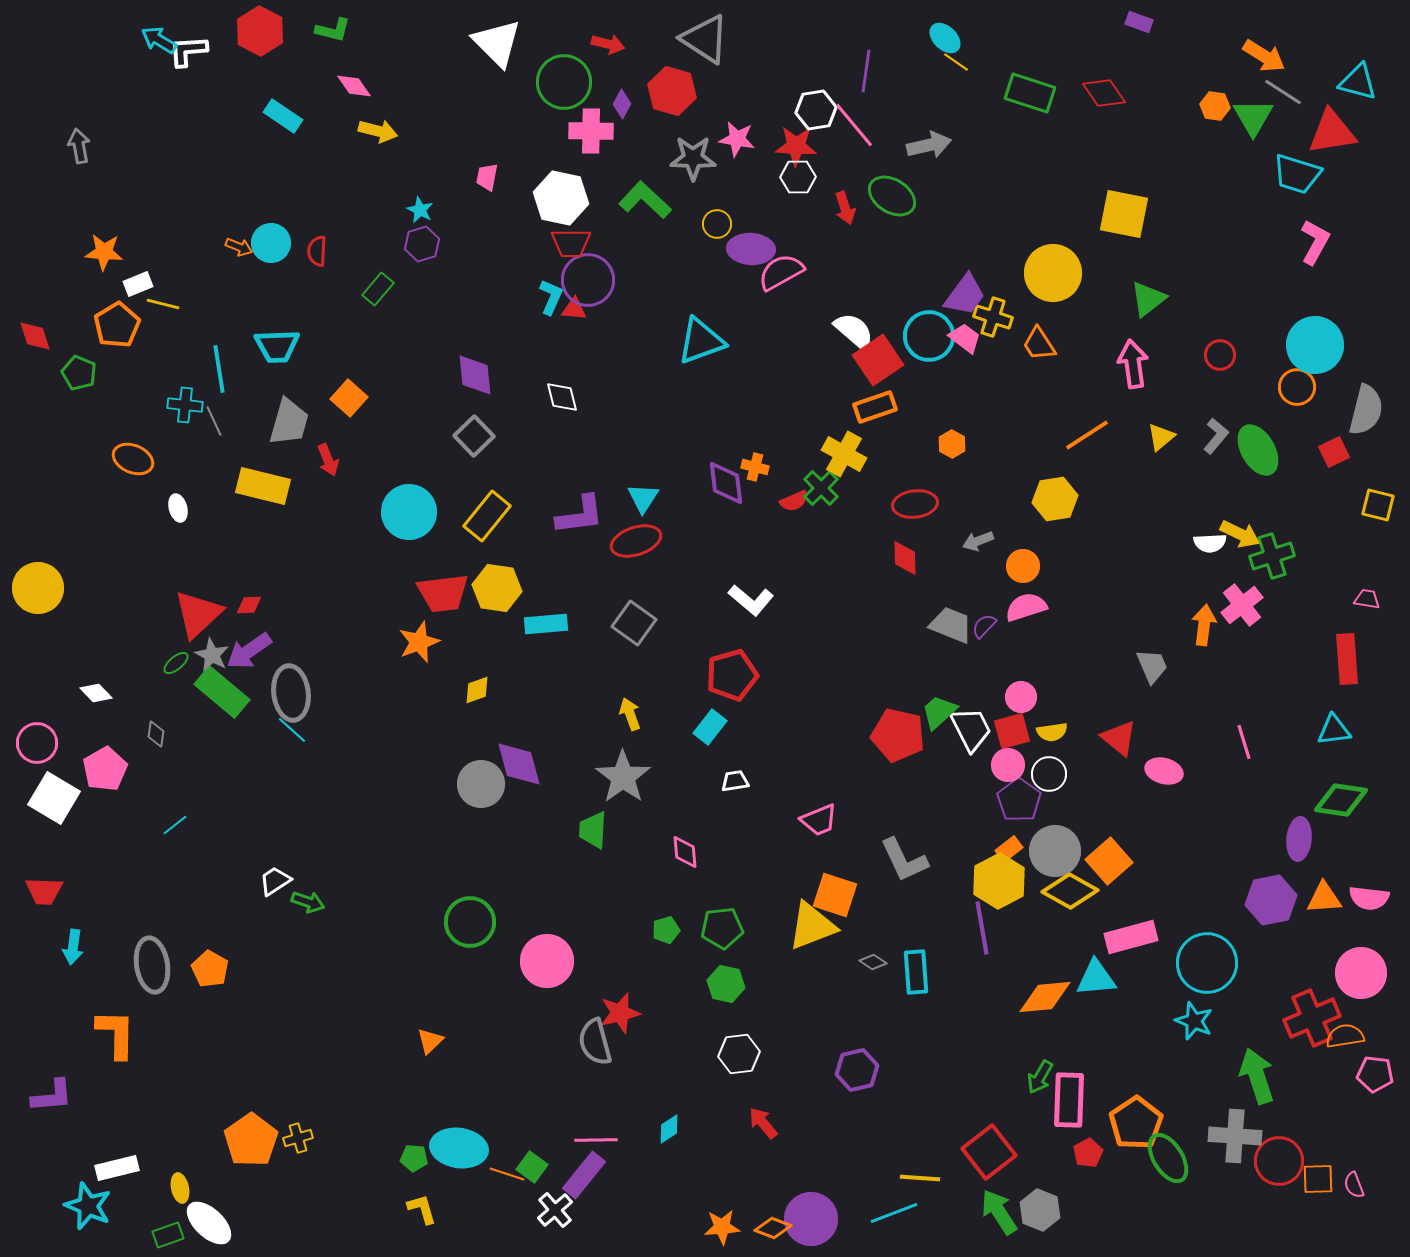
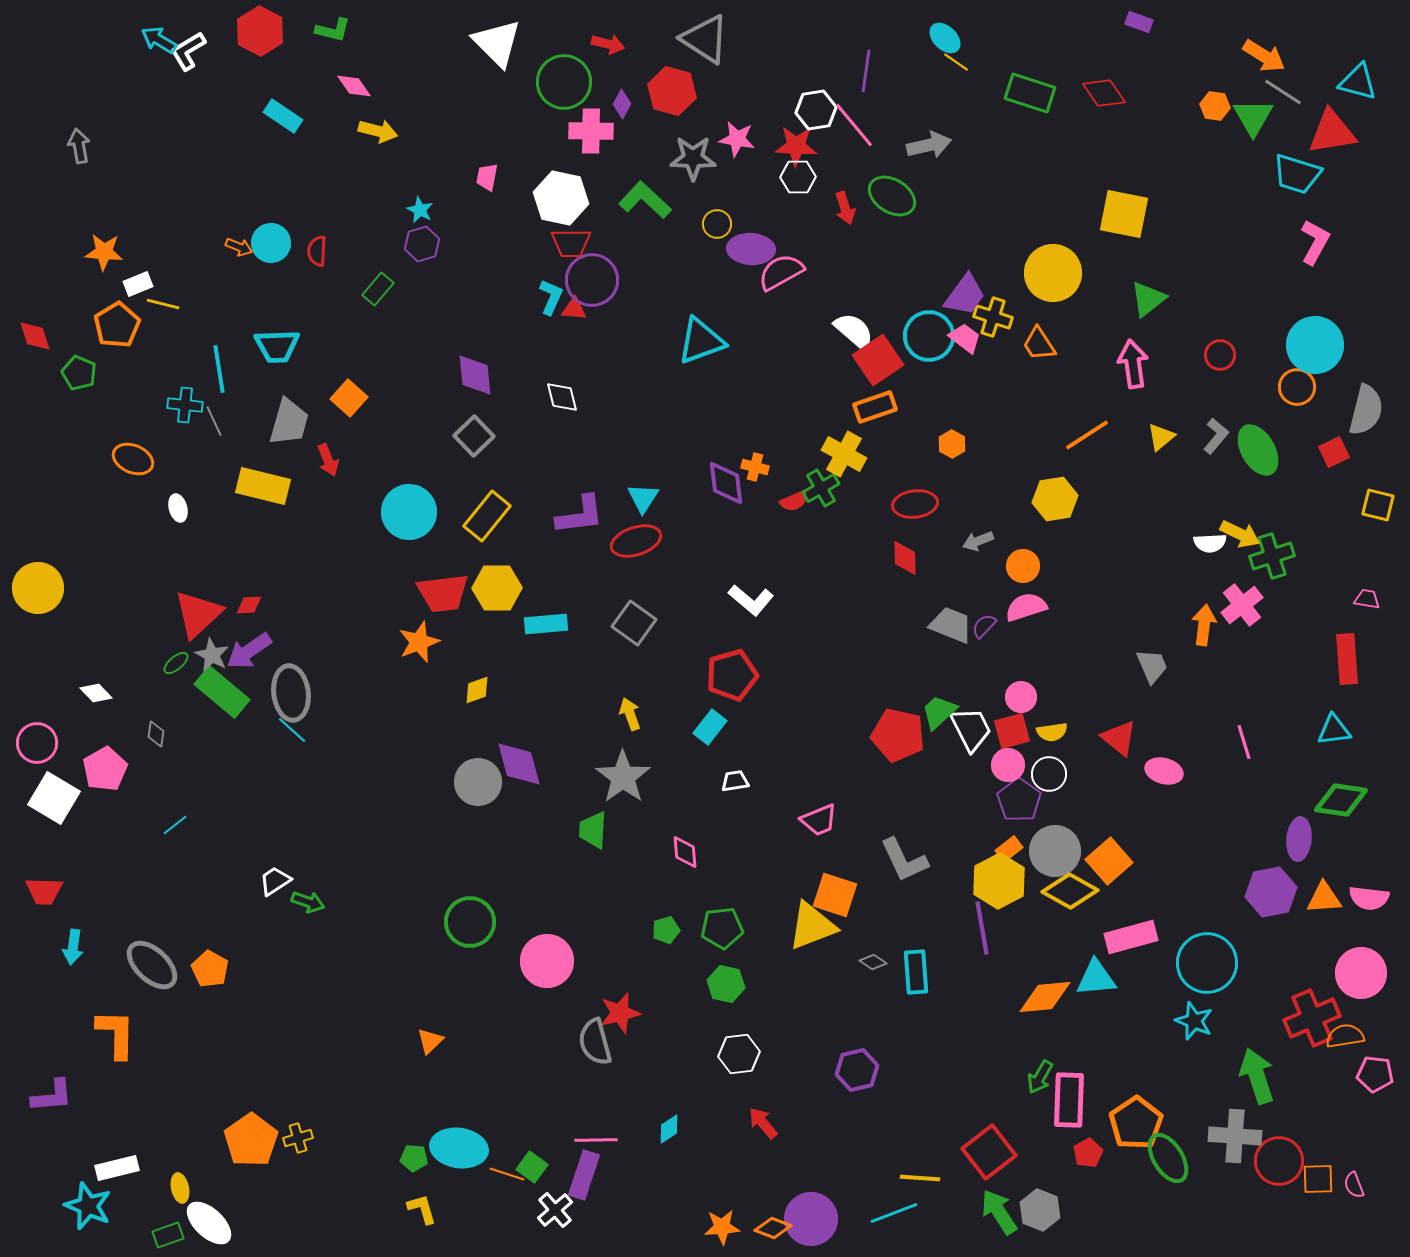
white L-shape at (188, 51): rotated 27 degrees counterclockwise
purple circle at (588, 280): moved 4 px right
green cross at (821, 488): rotated 15 degrees clockwise
yellow hexagon at (497, 588): rotated 9 degrees counterclockwise
gray circle at (481, 784): moved 3 px left, 2 px up
purple hexagon at (1271, 900): moved 8 px up
gray ellipse at (152, 965): rotated 38 degrees counterclockwise
purple rectangle at (584, 1175): rotated 21 degrees counterclockwise
